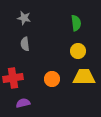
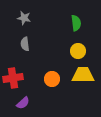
yellow trapezoid: moved 1 px left, 2 px up
purple semicircle: rotated 152 degrees clockwise
